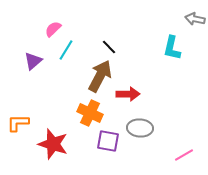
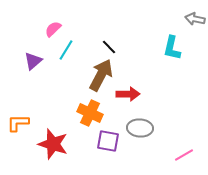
brown arrow: moved 1 px right, 1 px up
